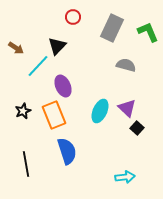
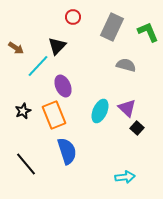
gray rectangle: moved 1 px up
black line: rotated 30 degrees counterclockwise
